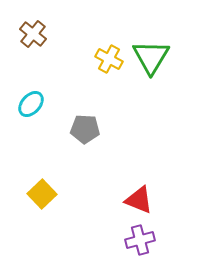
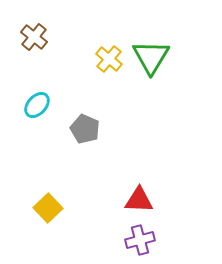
brown cross: moved 1 px right, 3 px down
yellow cross: rotated 12 degrees clockwise
cyan ellipse: moved 6 px right, 1 px down
gray pentagon: rotated 20 degrees clockwise
yellow square: moved 6 px right, 14 px down
red triangle: rotated 20 degrees counterclockwise
